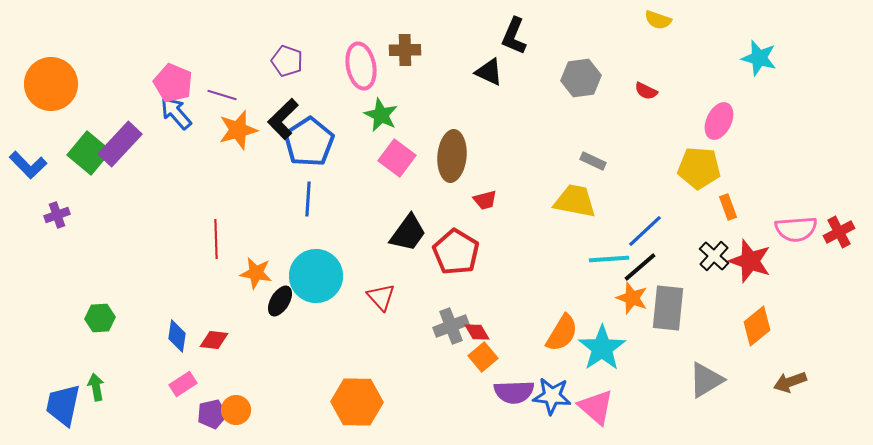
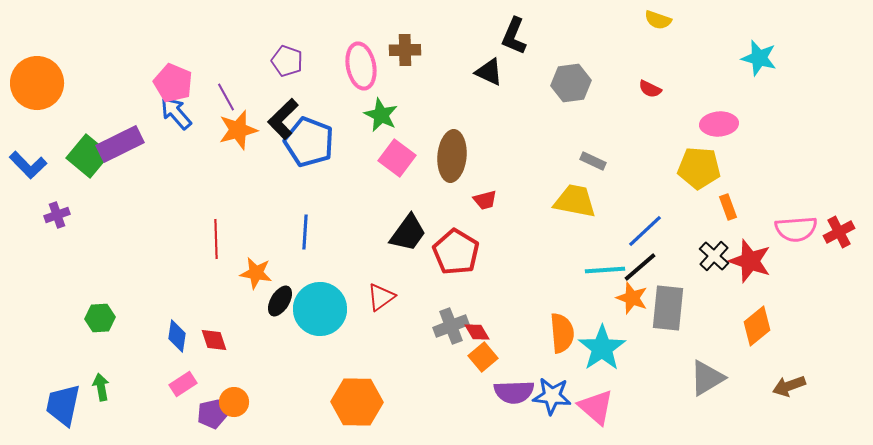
gray hexagon at (581, 78): moved 10 px left, 5 px down
orange circle at (51, 84): moved 14 px left, 1 px up
red semicircle at (646, 91): moved 4 px right, 2 px up
purple line at (222, 95): moved 4 px right, 2 px down; rotated 44 degrees clockwise
pink ellipse at (719, 121): moved 3 px down; rotated 60 degrees clockwise
blue pentagon at (309, 142): rotated 18 degrees counterclockwise
purple rectangle at (120, 144): rotated 21 degrees clockwise
green square at (89, 153): moved 1 px left, 3 px down
blue line at (308, 199): moved 3 px left, 33 px down
cyan line at (609, 259): moved 4 px left, 11 px down
cyan circle at (316, 276): moved 4 px right, 33 px down
red triangle at (381, 297): rotated 36 degrees clockwise
orange semicircle at (562, 333): rotated 36 degrees counterclockwise
red diamond at (214, 340): rotated 64 degrees clockwise
gray triangle at (706, 380): moved 1 px right, 2 px up
brown arrow at (790, 382): moved 1 px left, 4 px down
green arrow at (96, 387): moved 5 px right
orange circle at (236, 410): moved 2 px left, 8 px up
